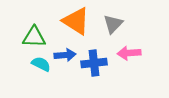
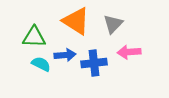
pink arrow: moved 1 px up
